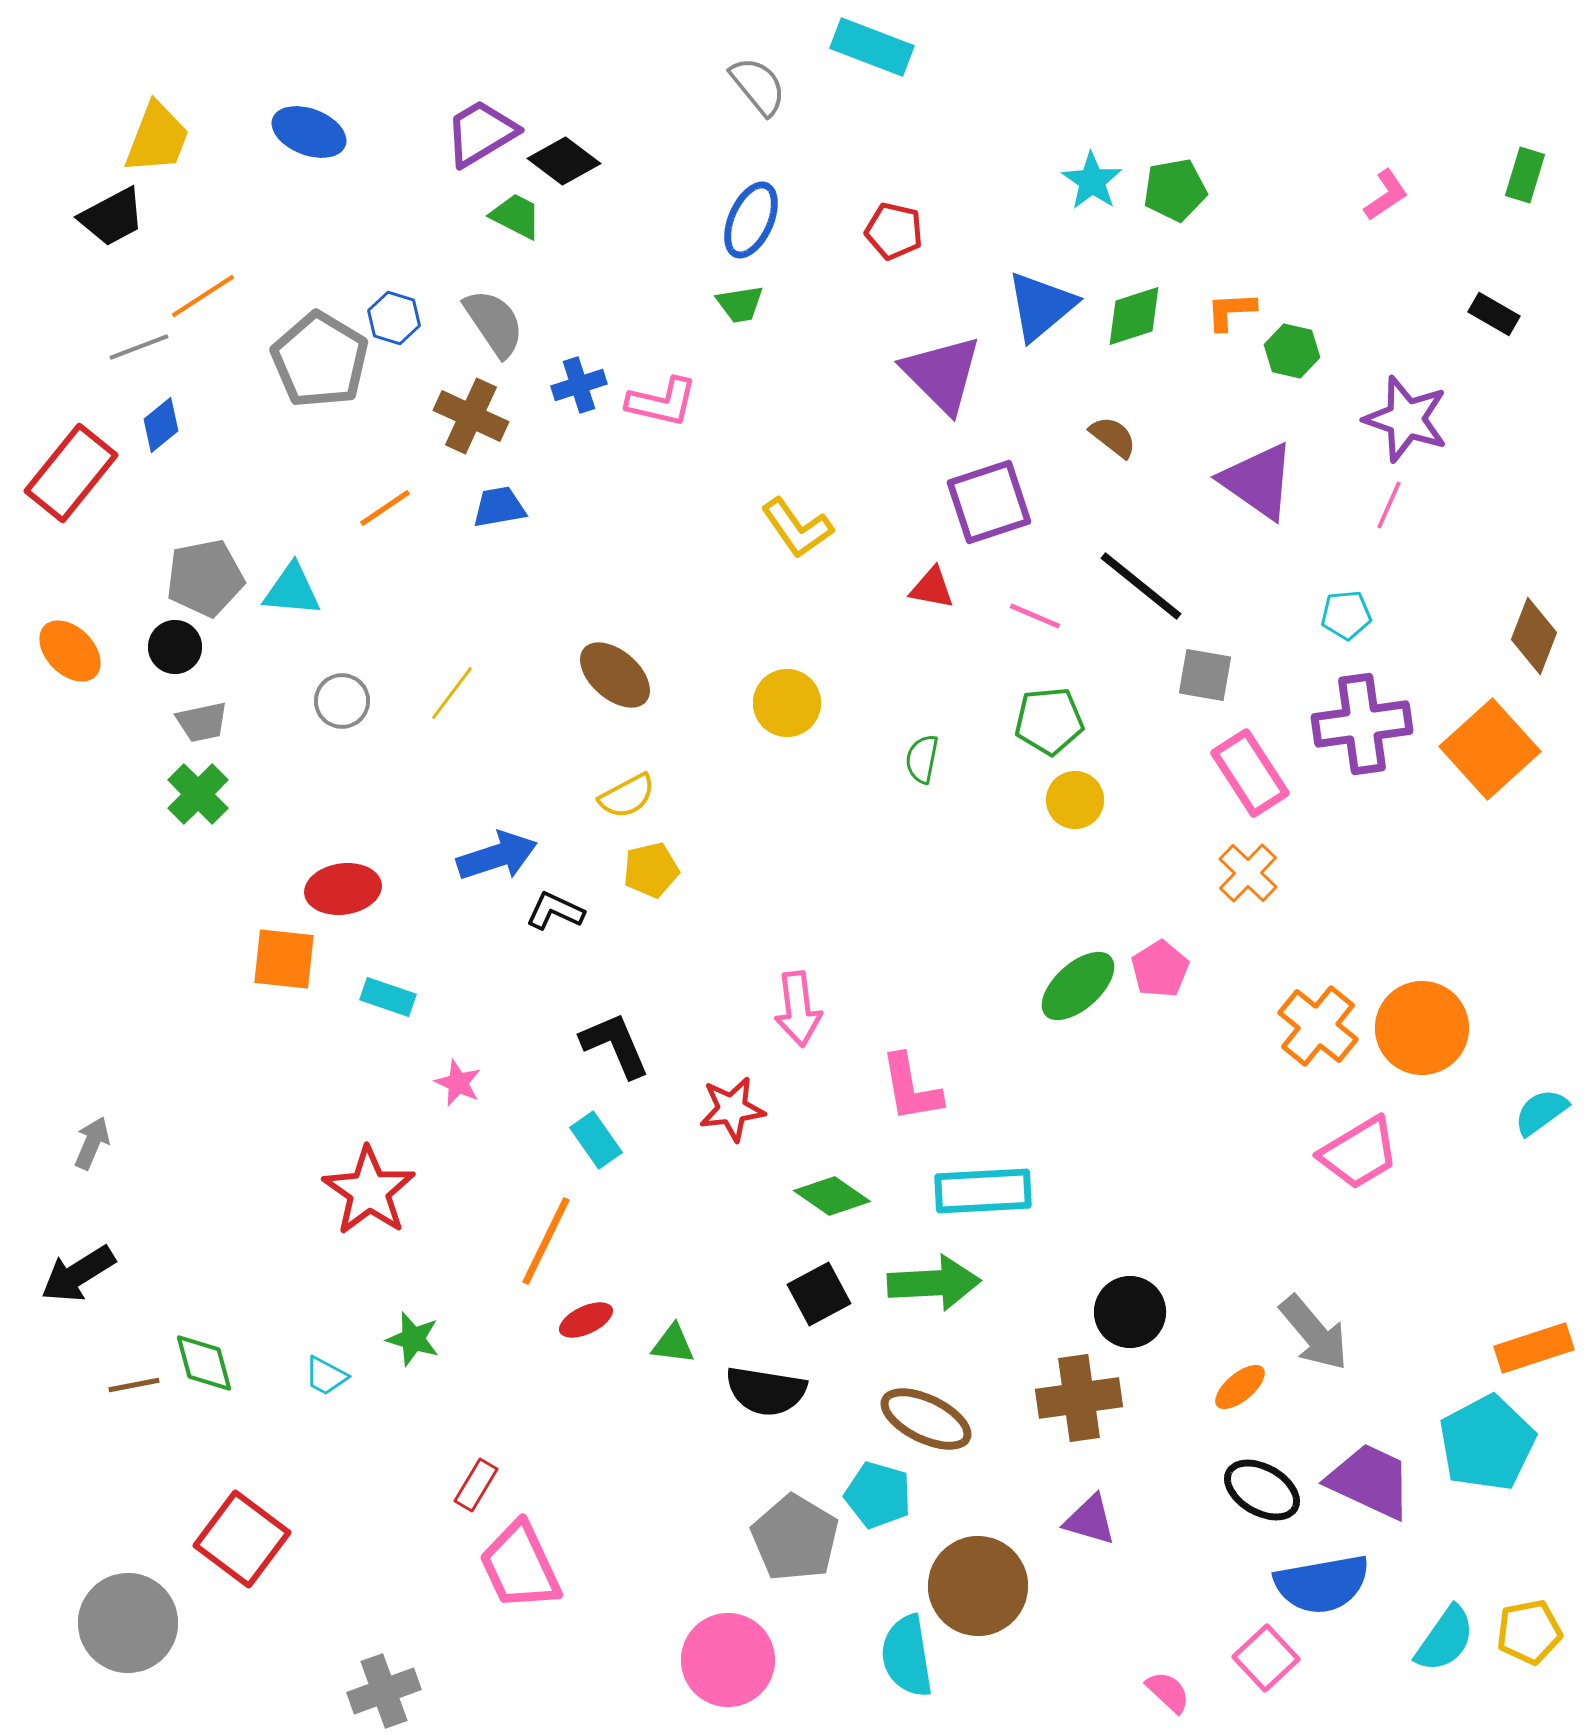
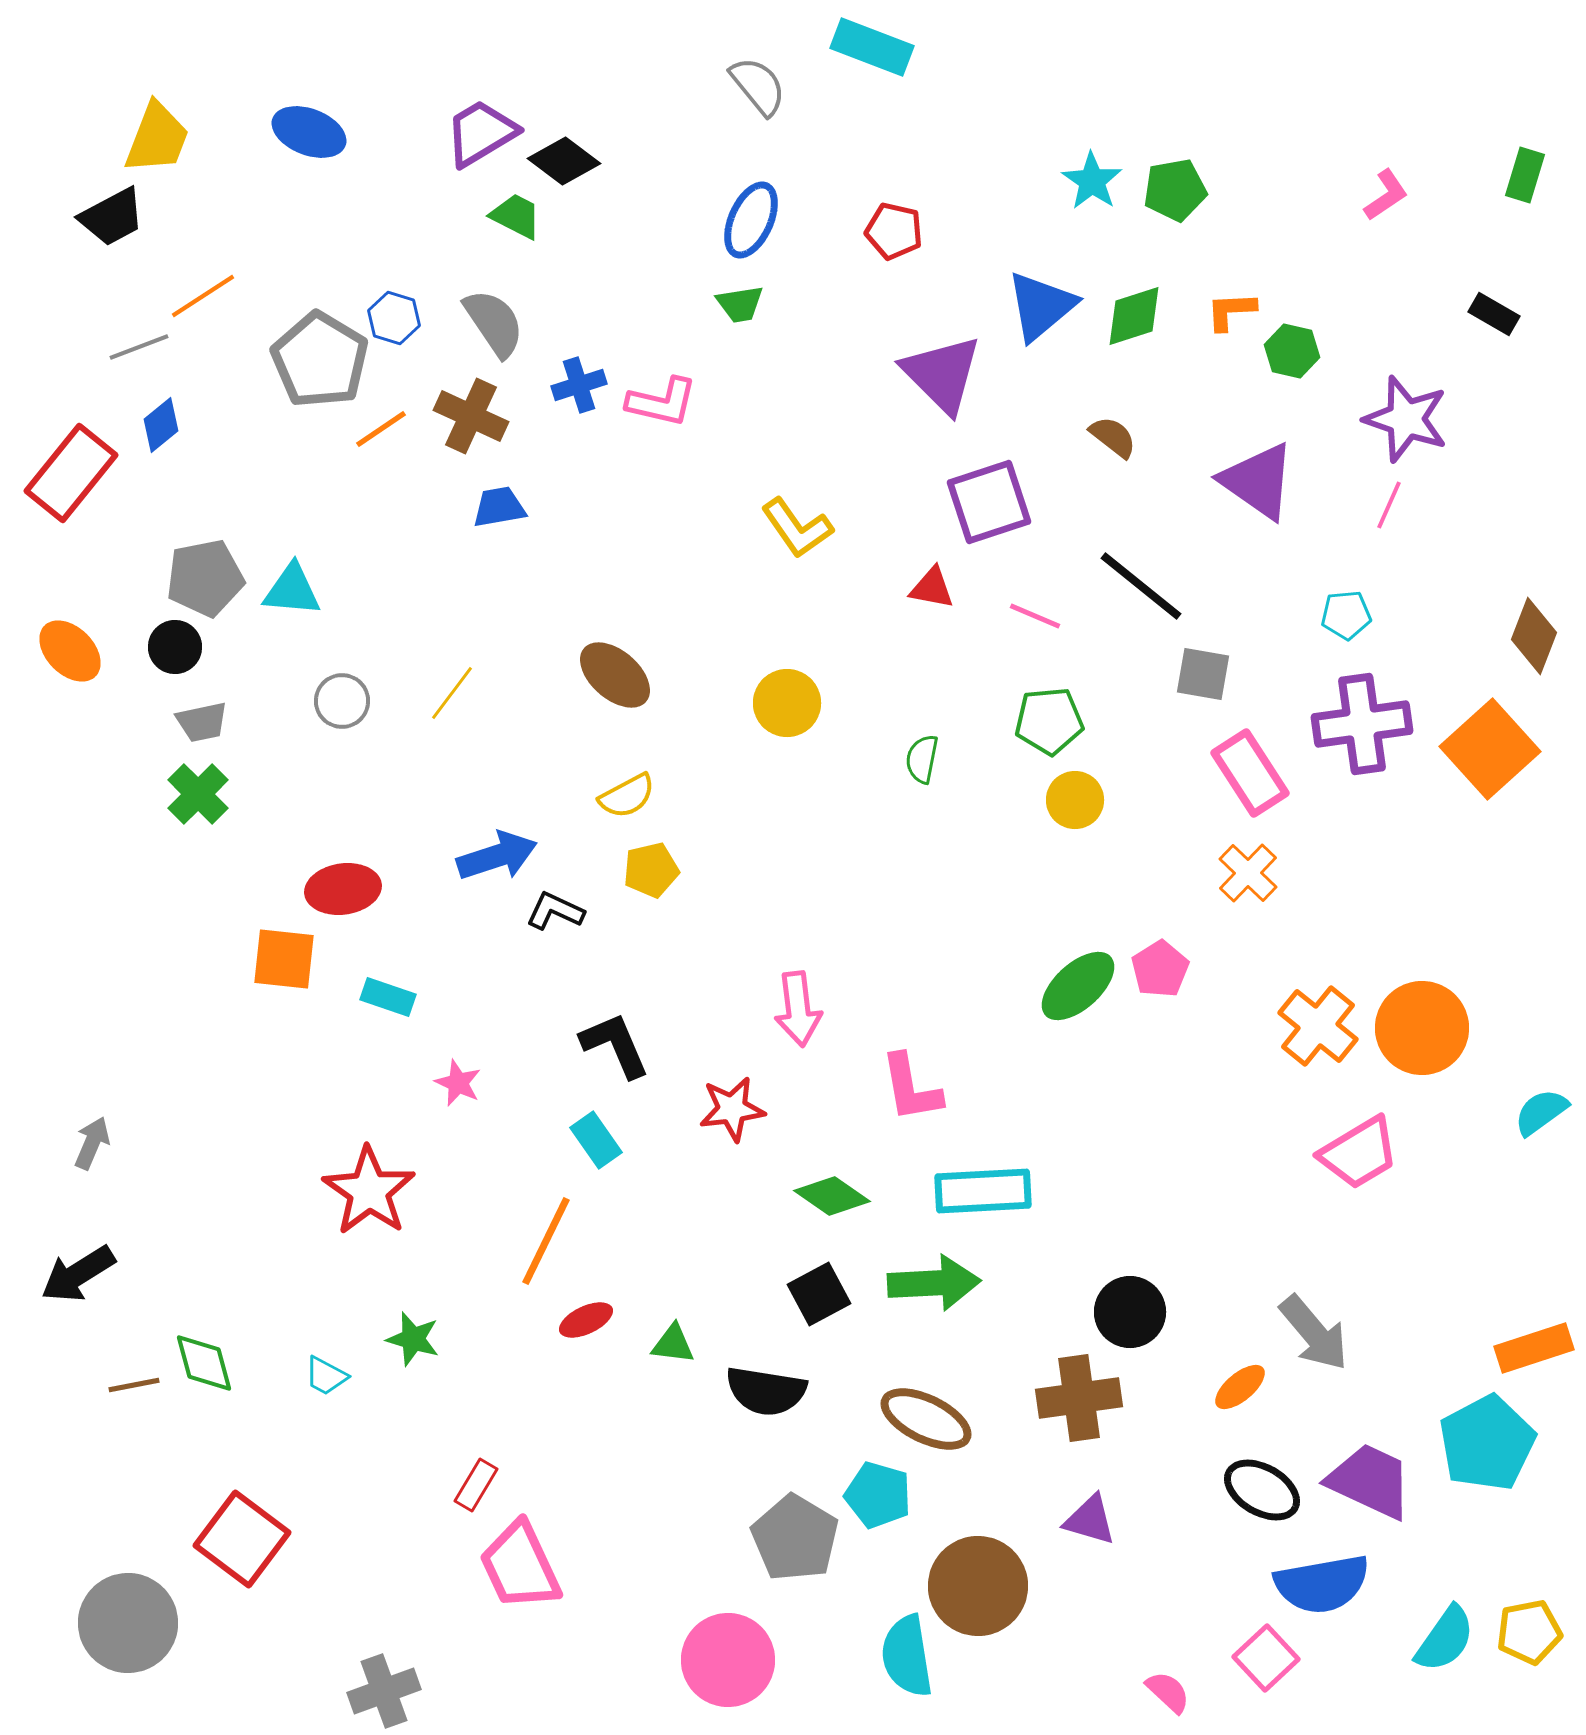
orange line at (385, 508): moved 4 px left, 79 px up
gray square at (1205, 675): moved 2 px left, 1 px up
